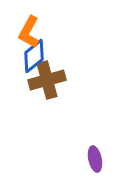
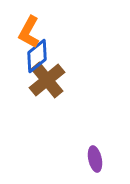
blue diamond: moved 3 px right
brown cross: rotated 24 degrees counterclockwise
